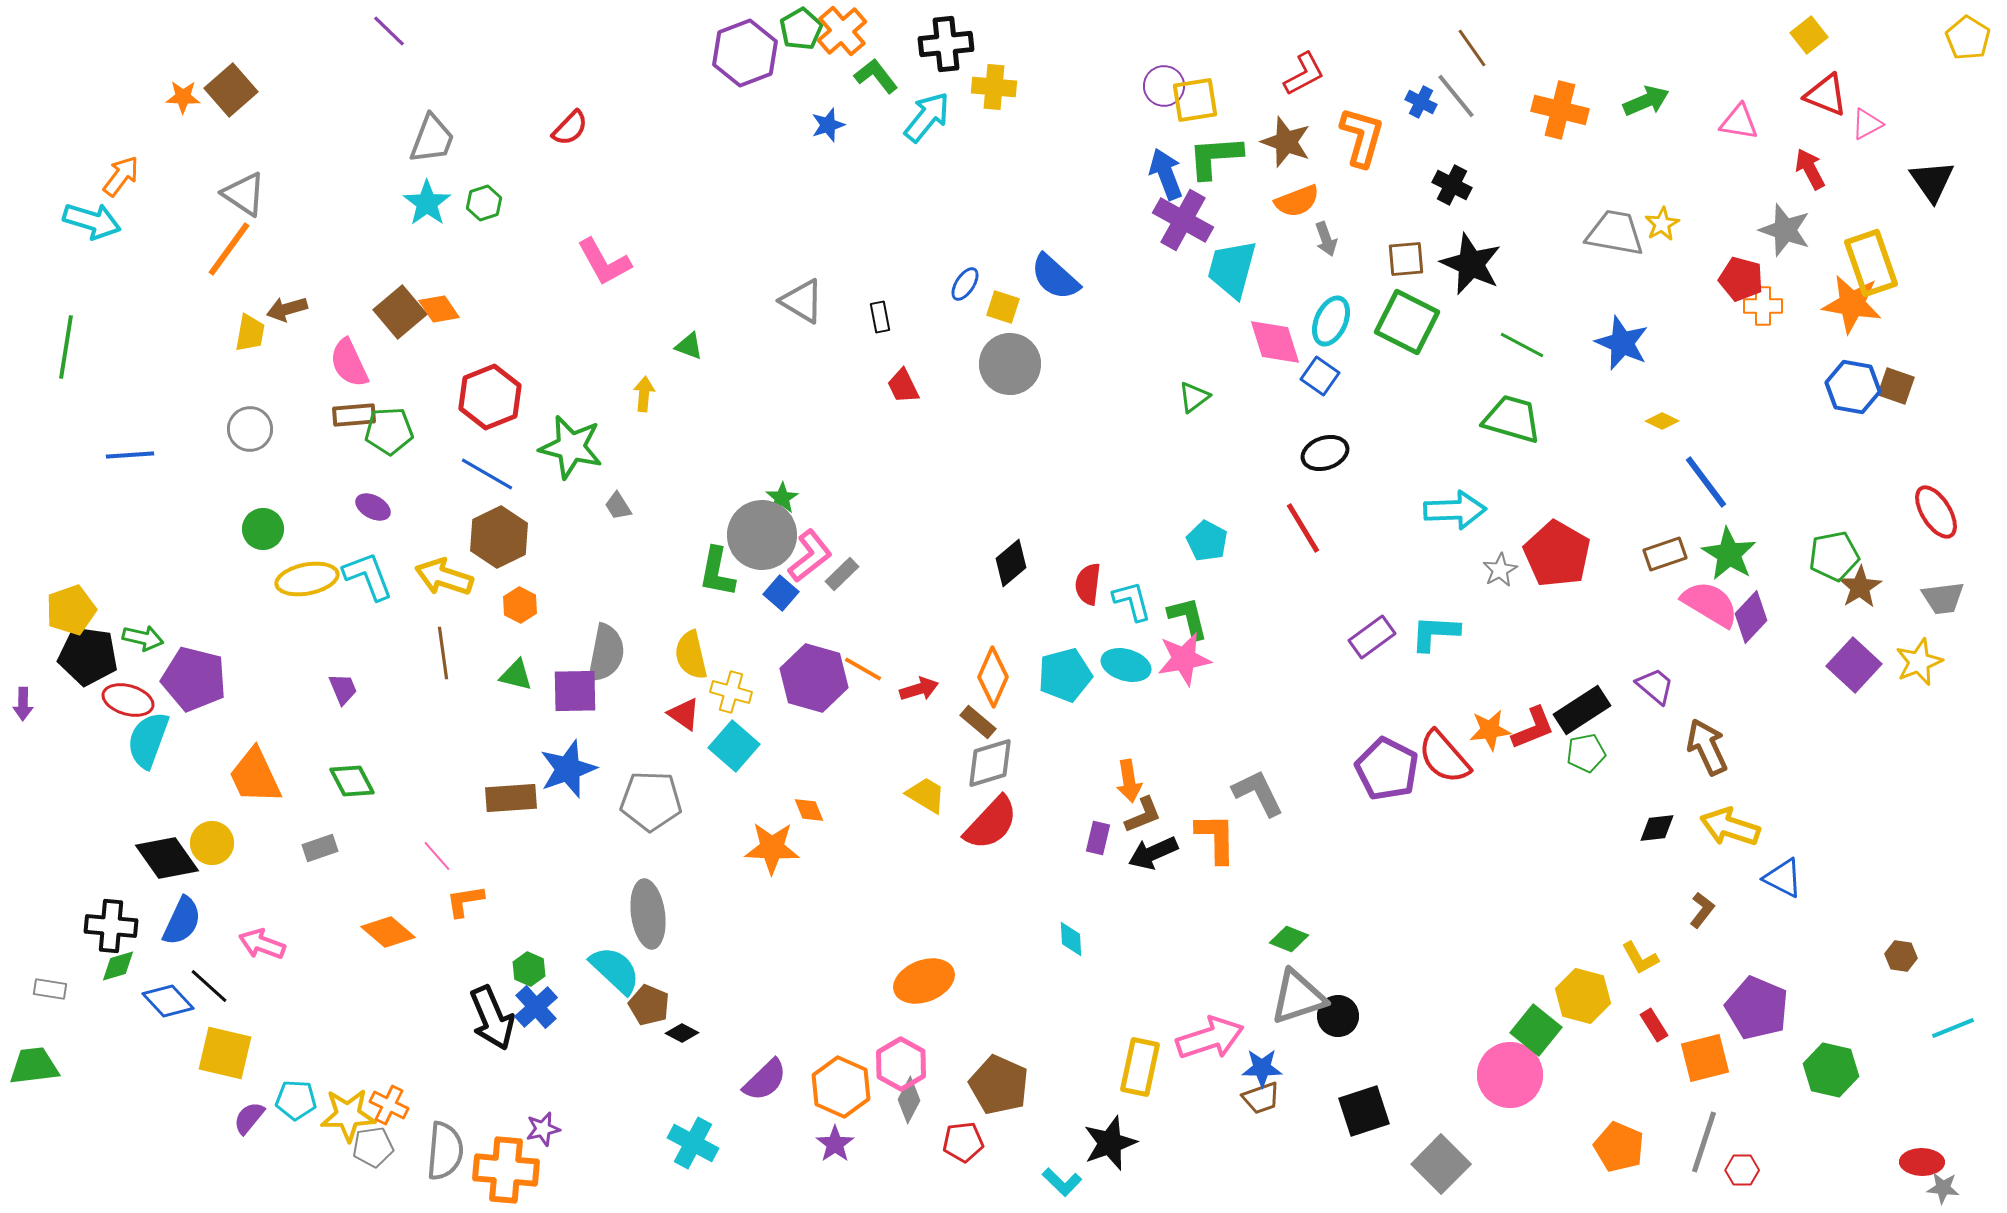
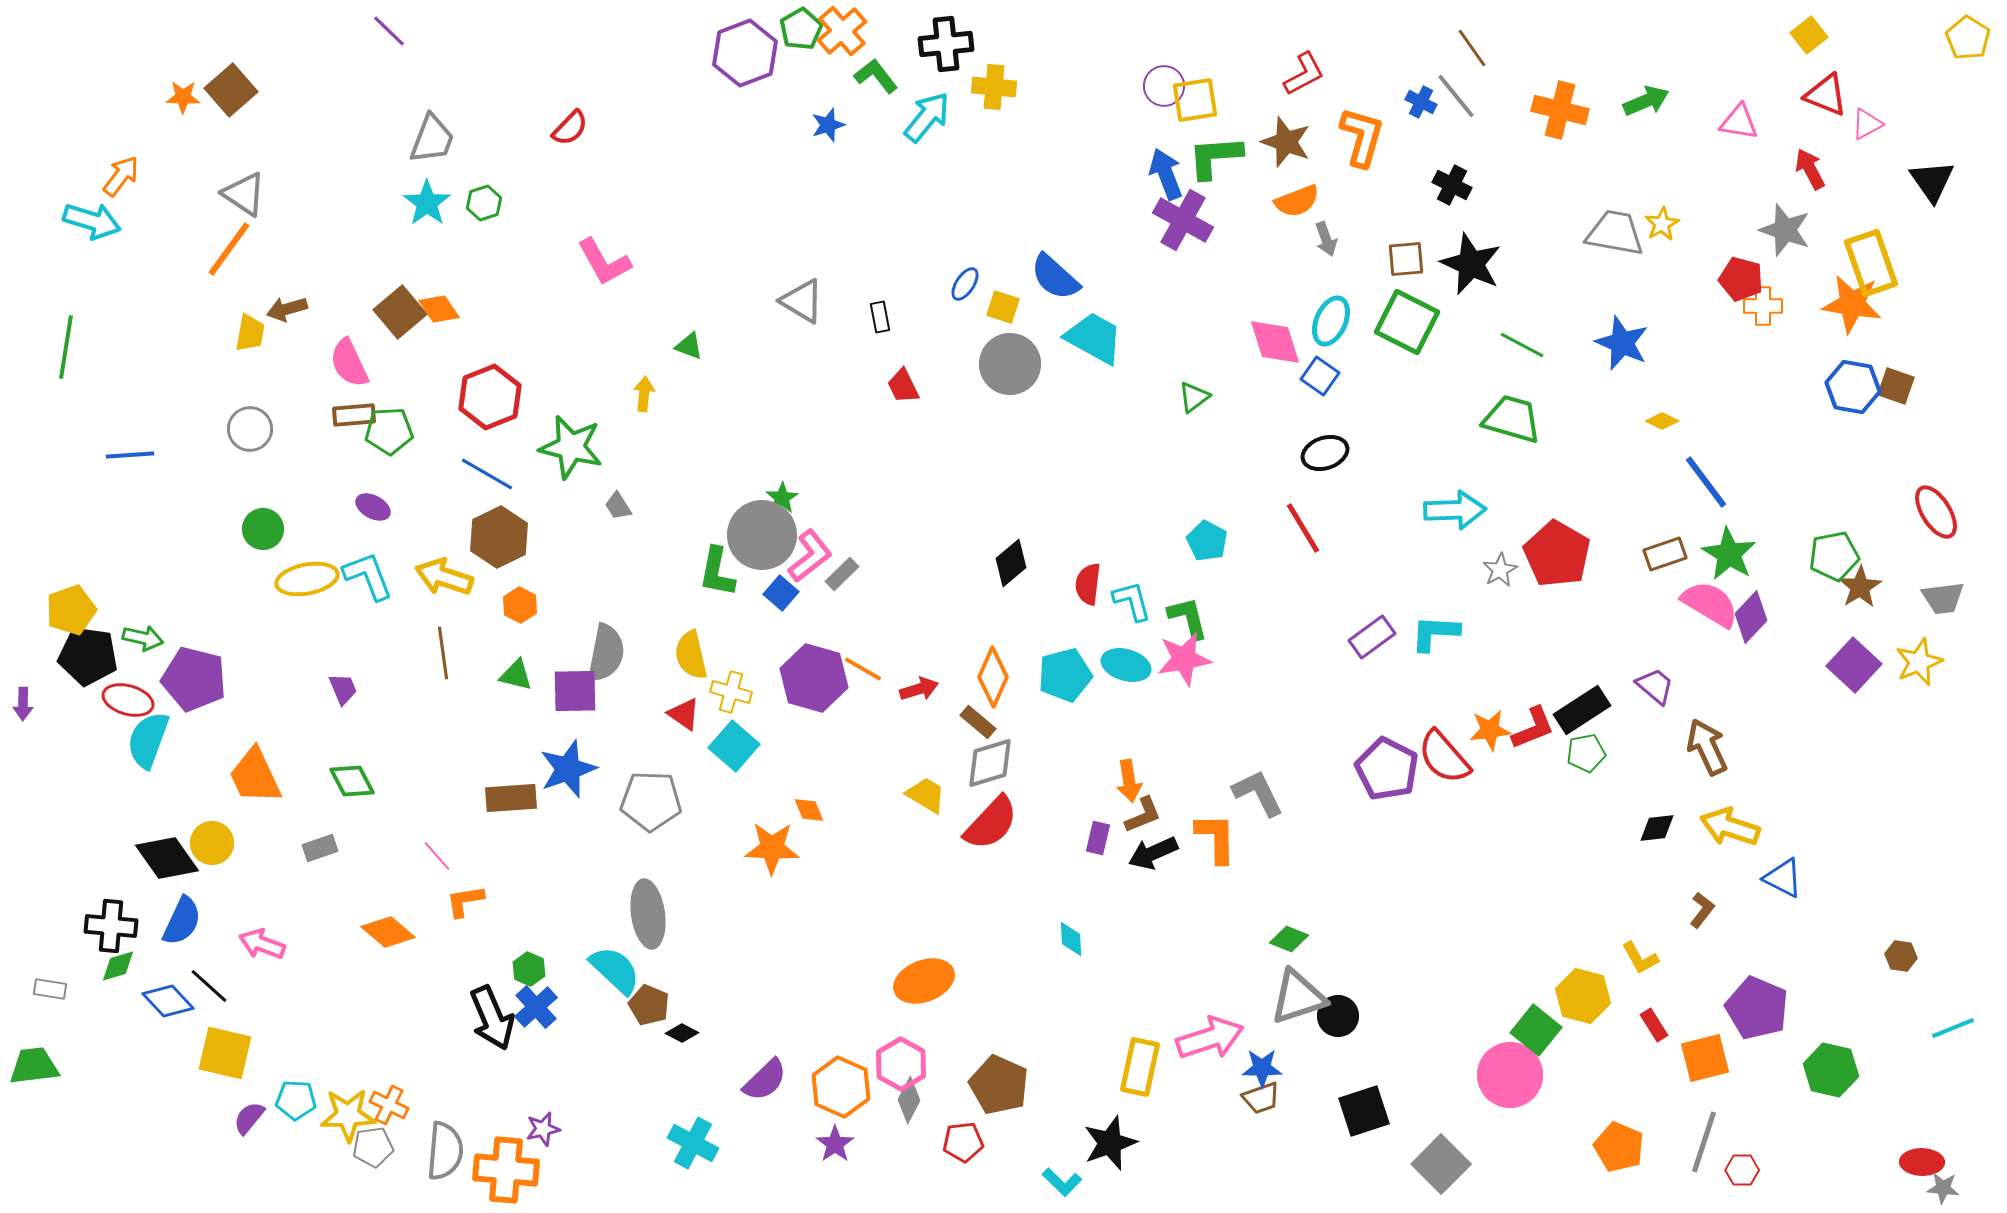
cyan trapezoid at (1232, 269): moved 138 px left, 69 px down; rotated 104 degrees clockwise
